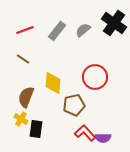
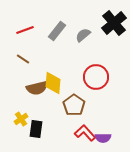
black cross: rotated 15 degrees clockwise
gray semicircle: moved 5 px down
red circle: moved 1 px right
brown semicircle: moved 11 px right, 9 px up; rotated 125 degrees counterclockwise
brown pentagon: rotated 25 degrees counterclockwise
yellow cross: rotated 24 degrees clockwise
